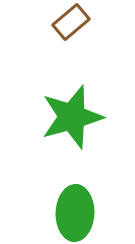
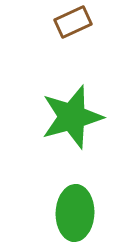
brown rectangle: moved 2 px right; rotated 15 degrees clockwise
